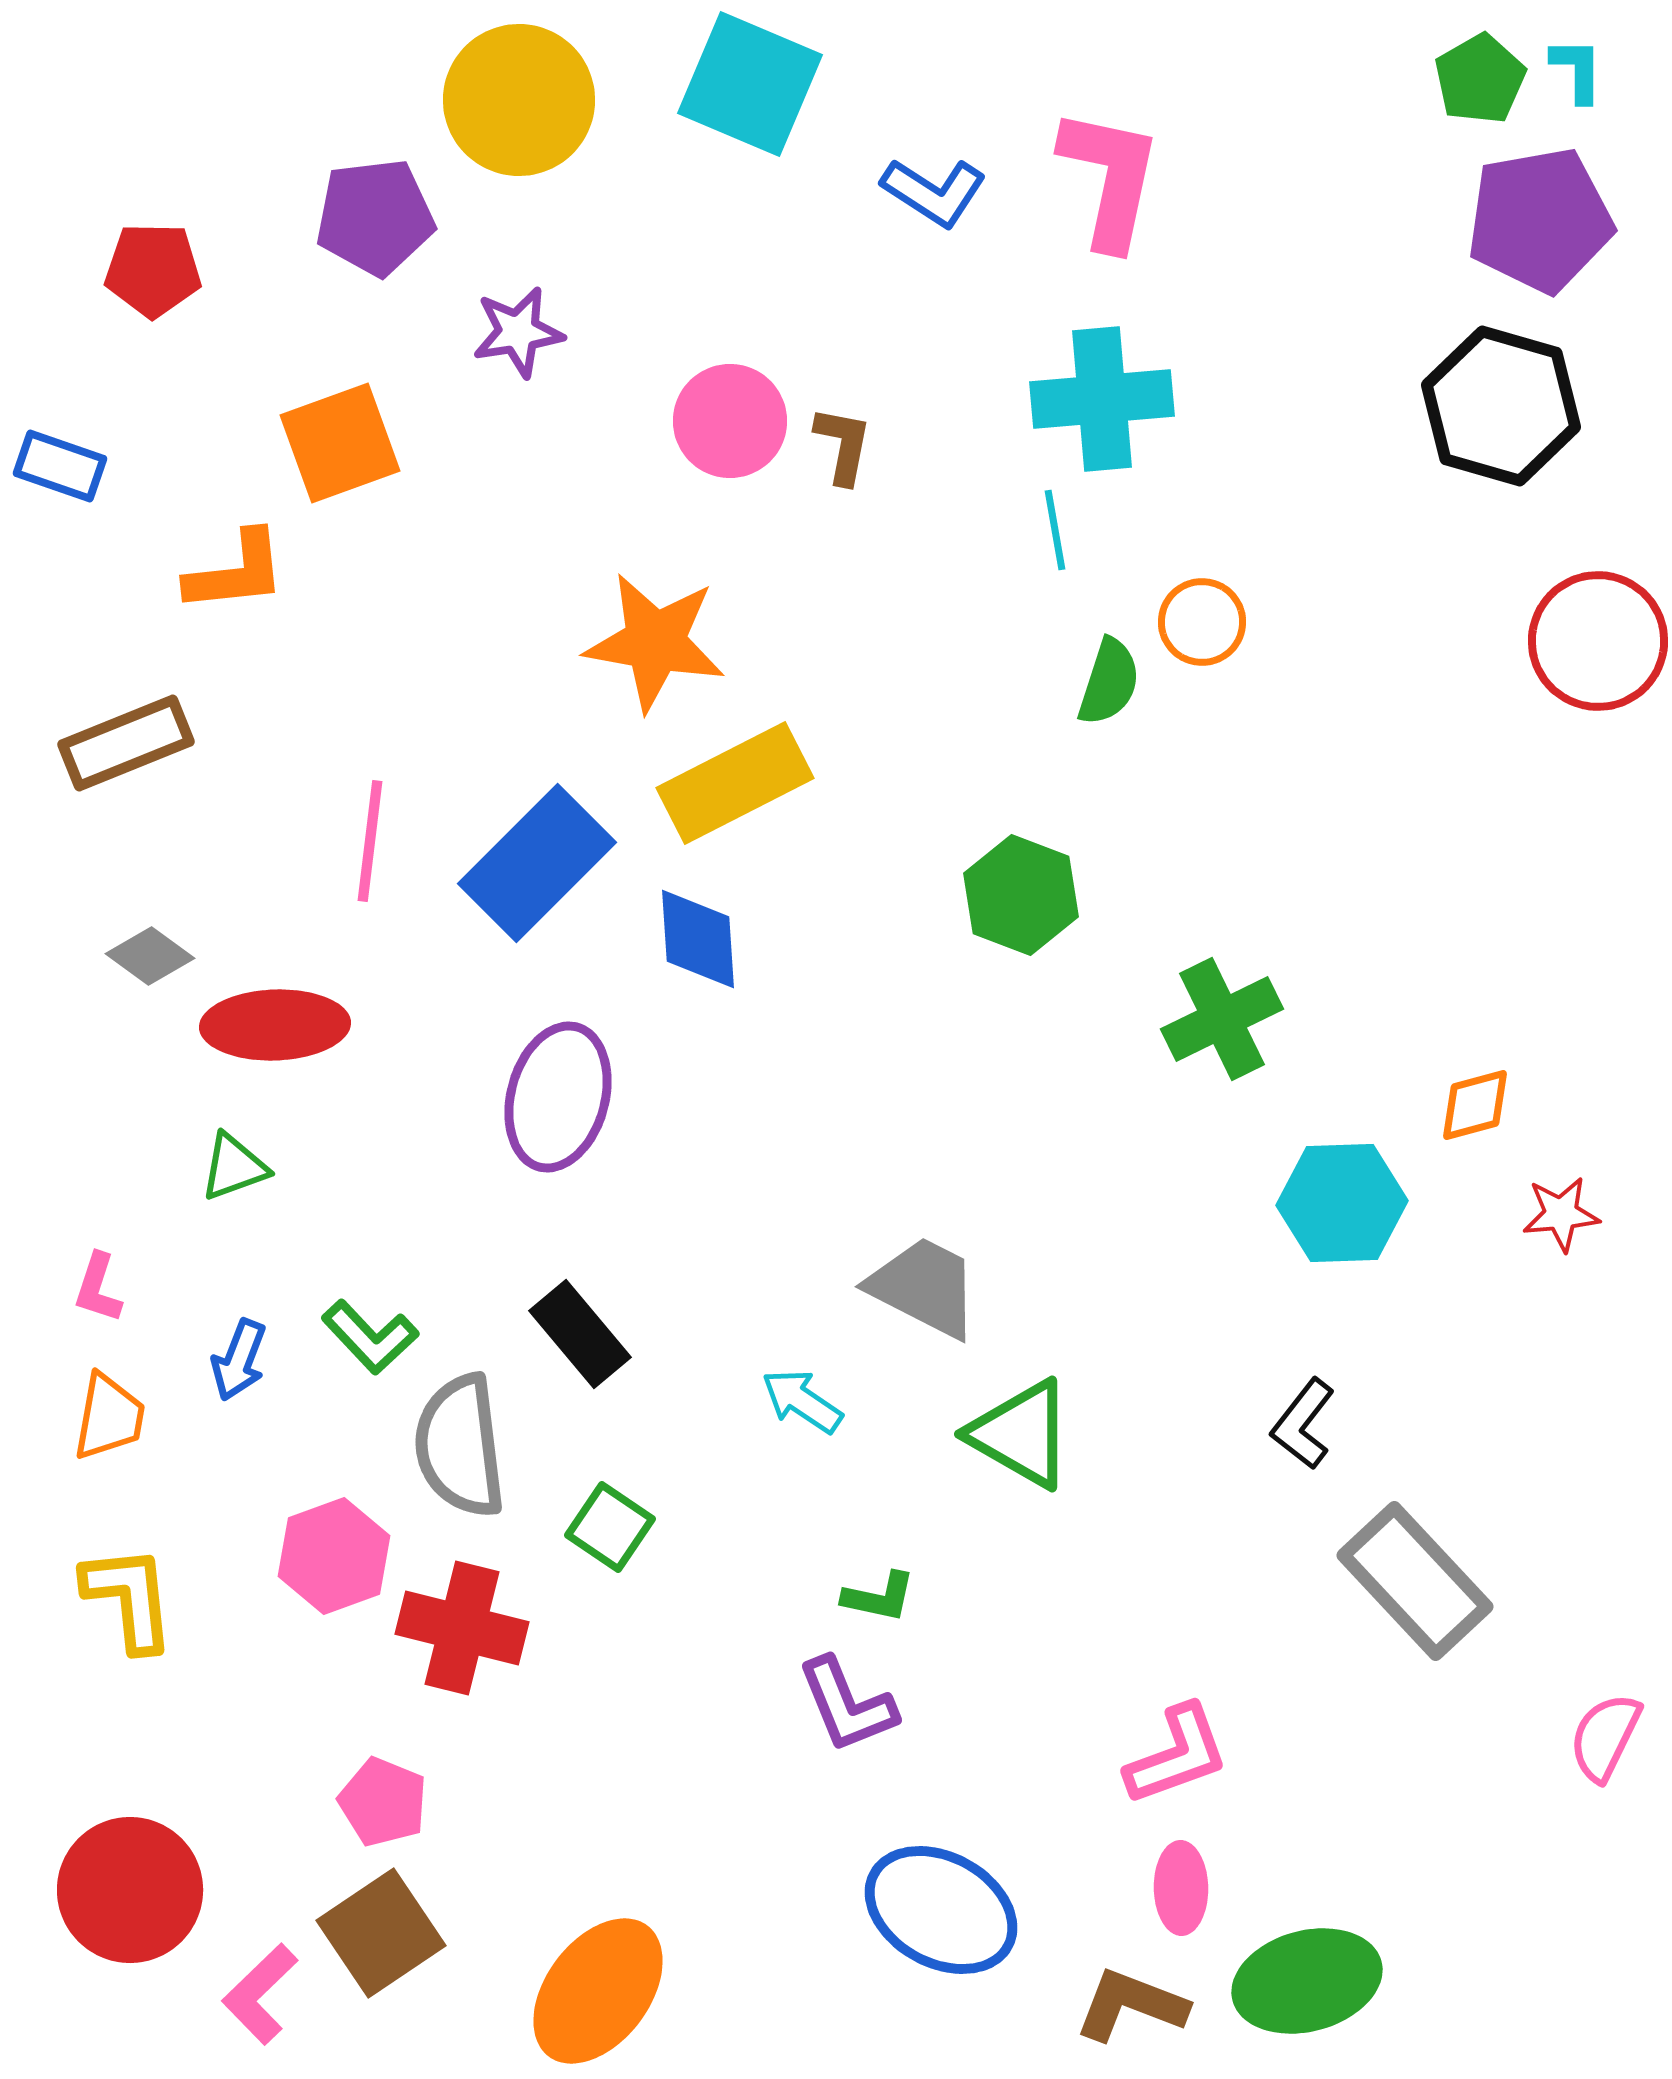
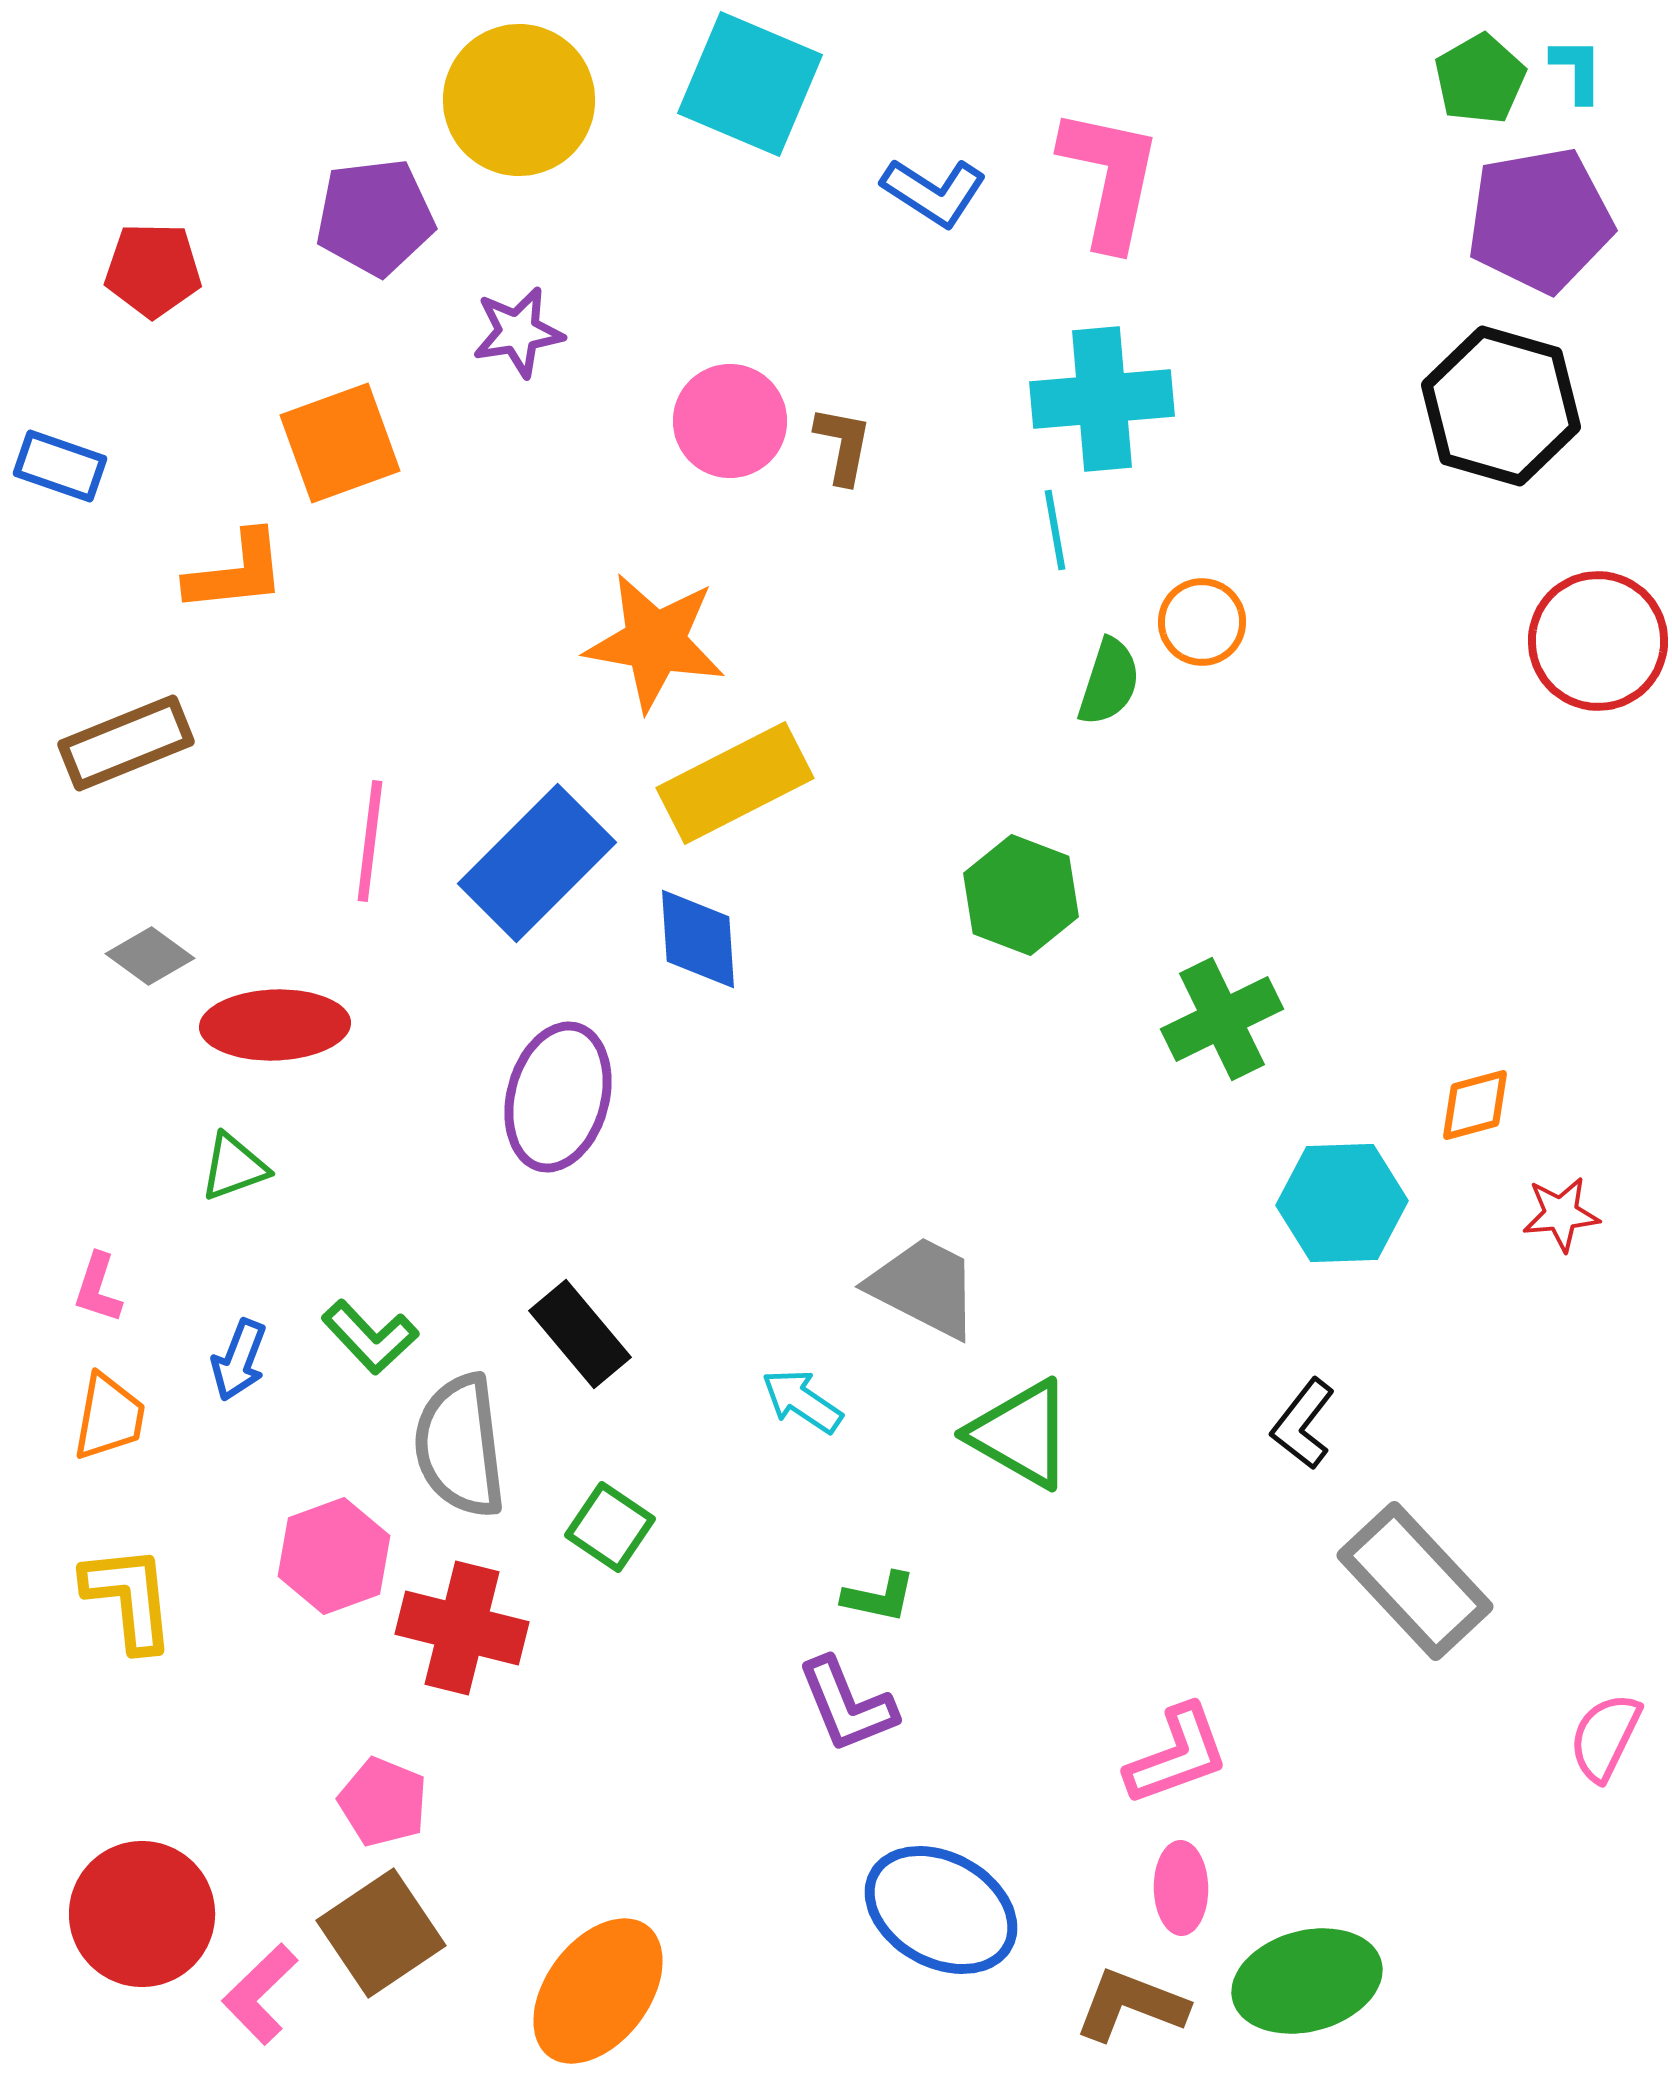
red circle at (130, 1890): moved 12 px right, 24 px down
